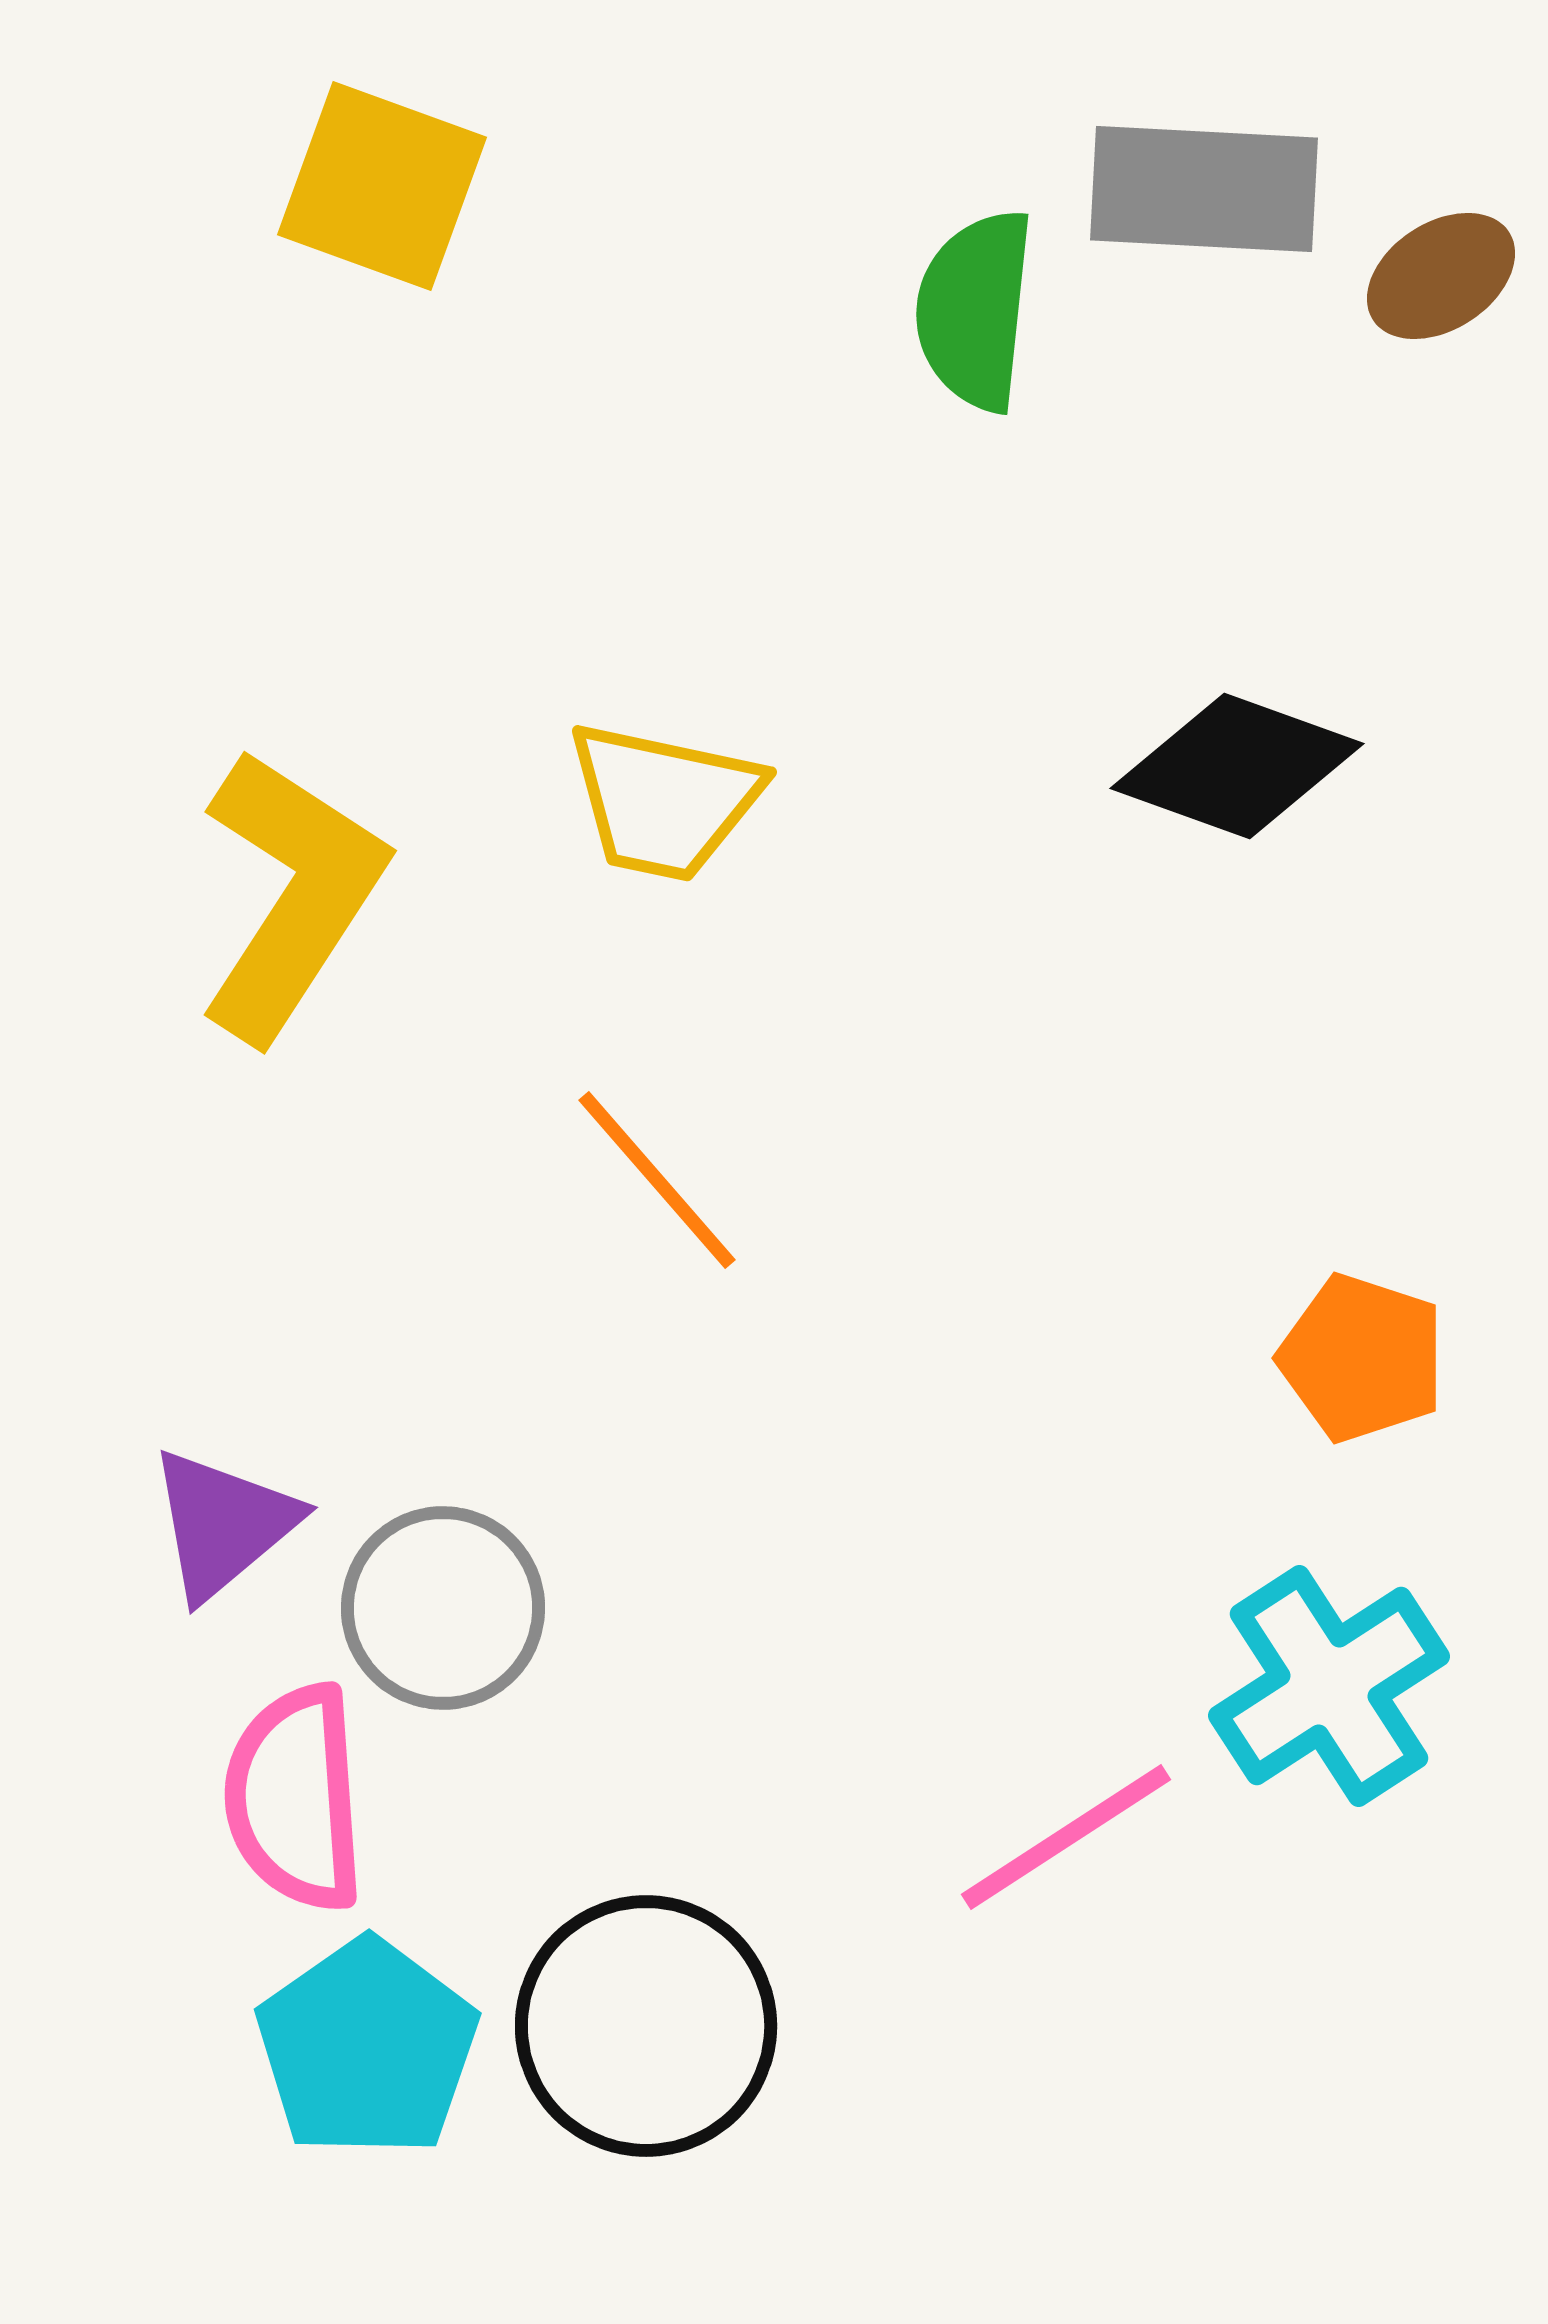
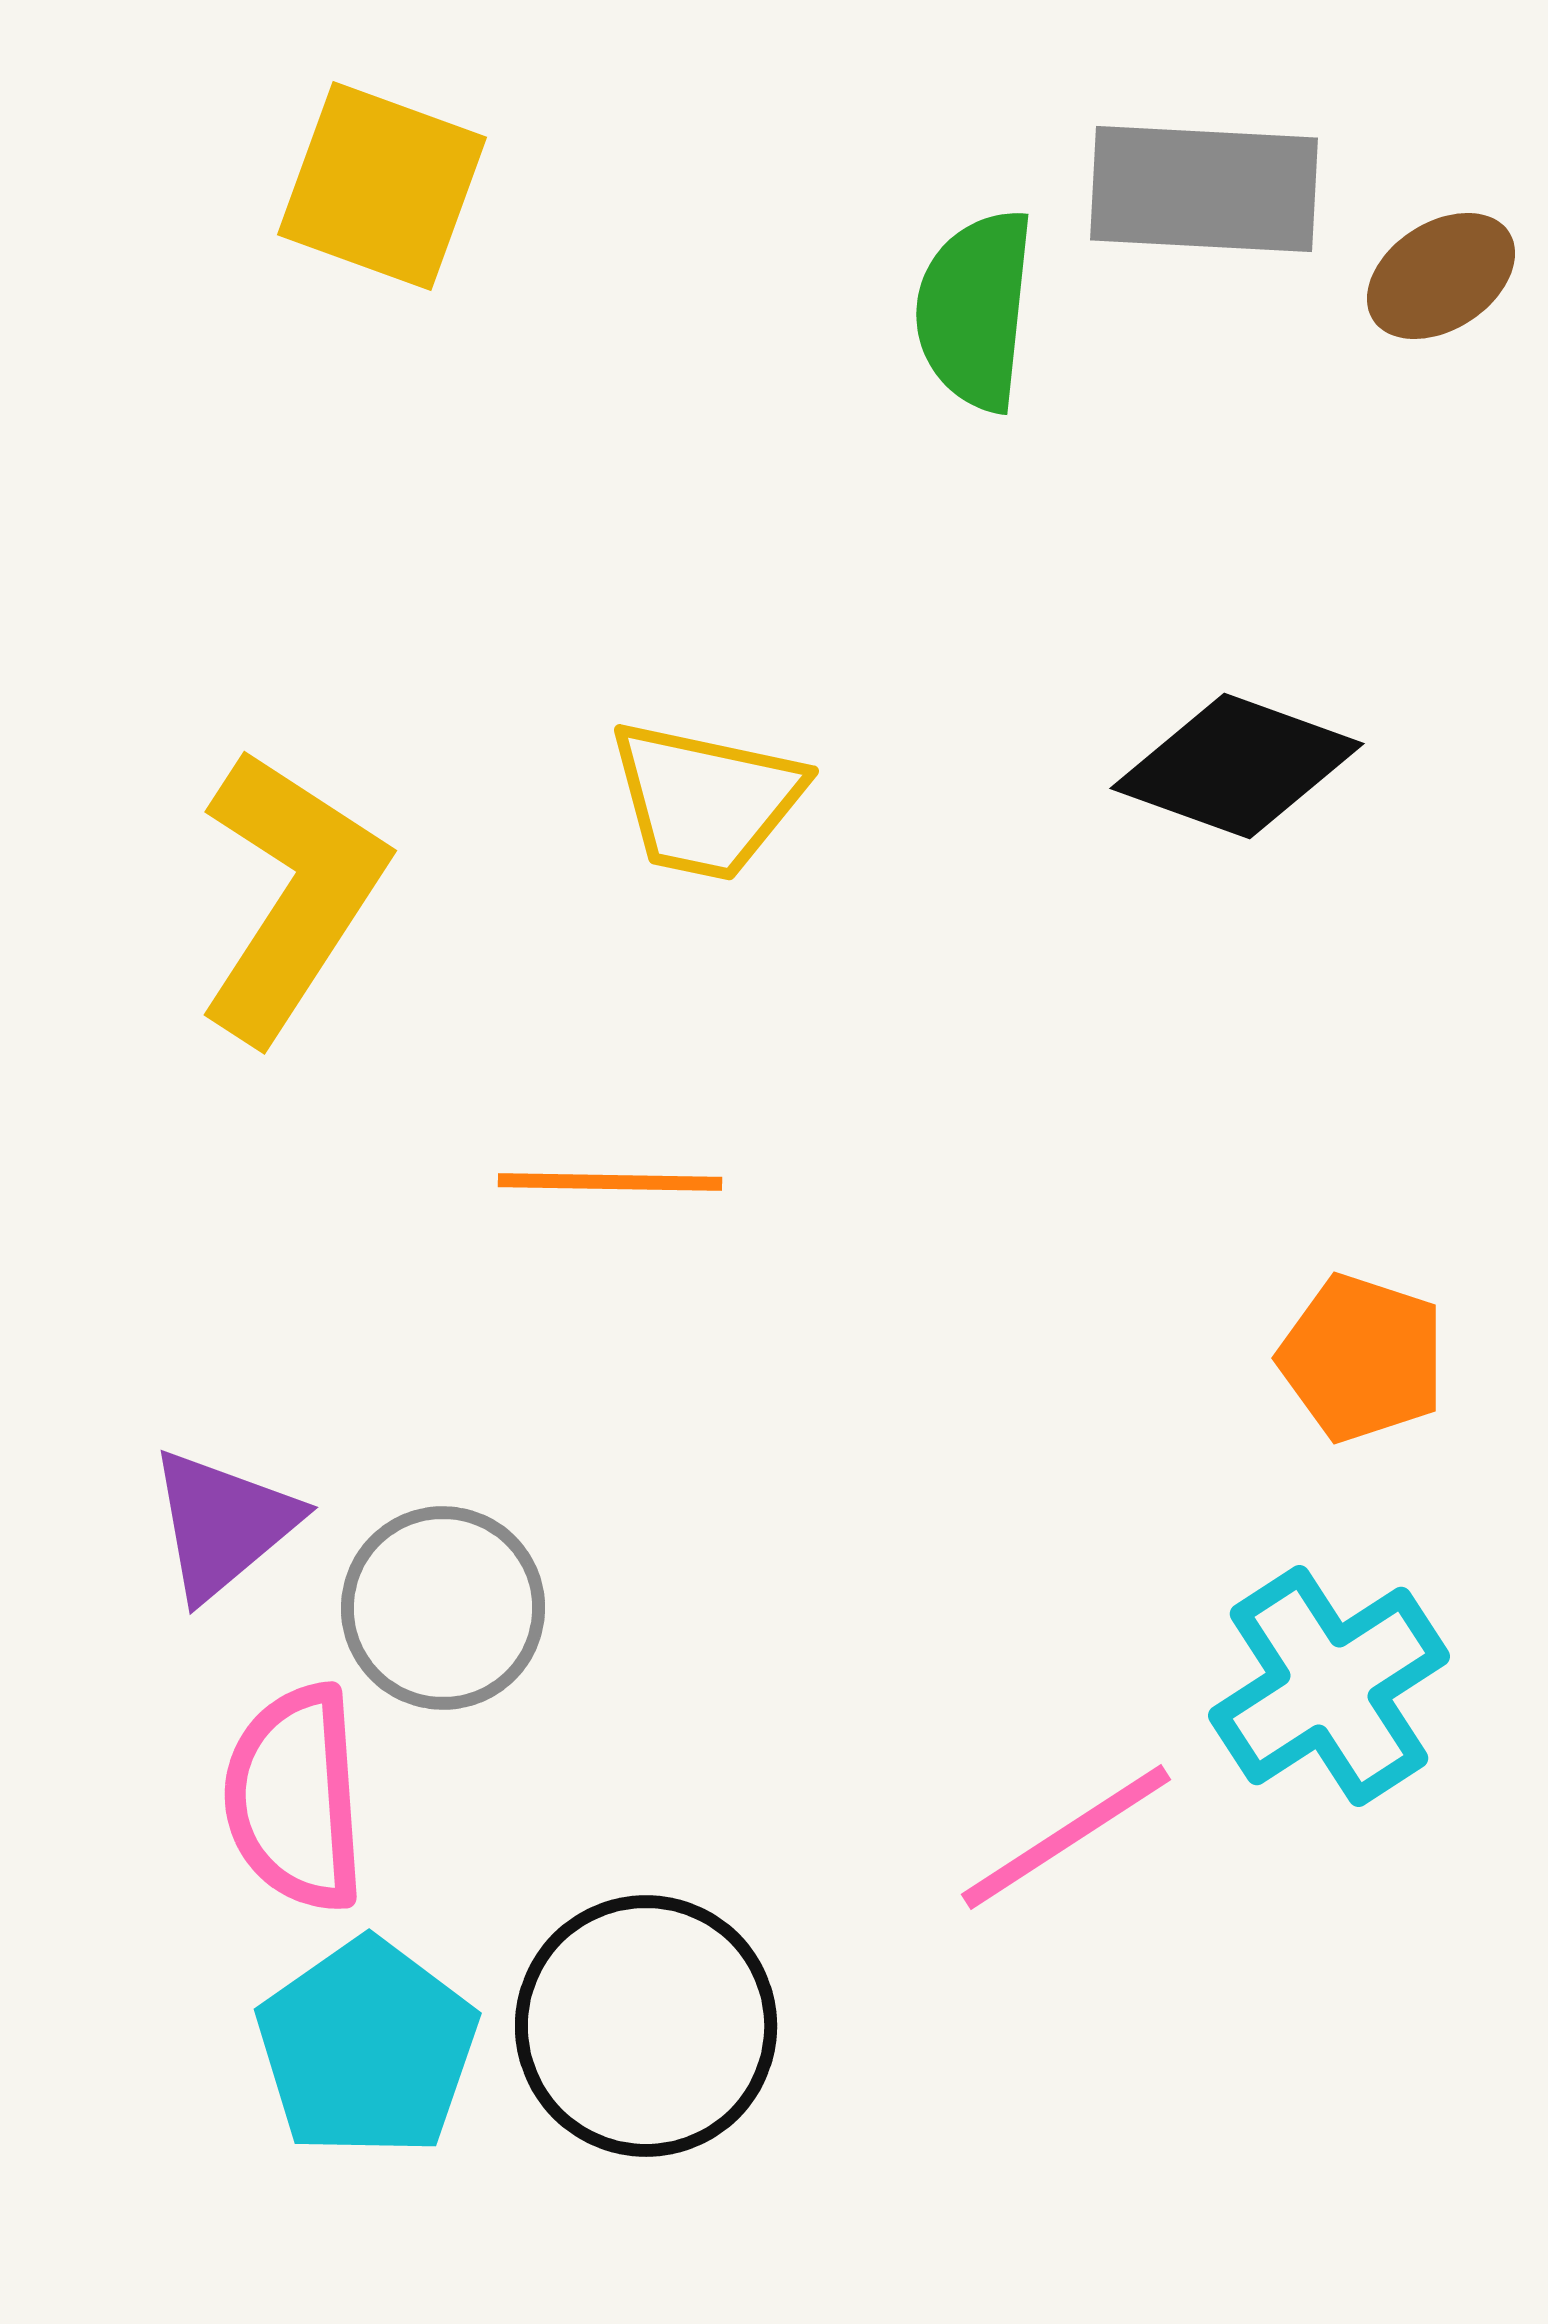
yellow trapezoid: moved 42 px right, 1 px up
orange line: moved 47 px left, 2 px down; rotated 48 degrees counterclockwise
